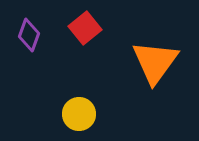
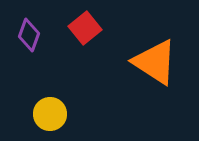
orange triangle: rotated 33 degrees counterclockwise
yellow circle: moved 29 px left
